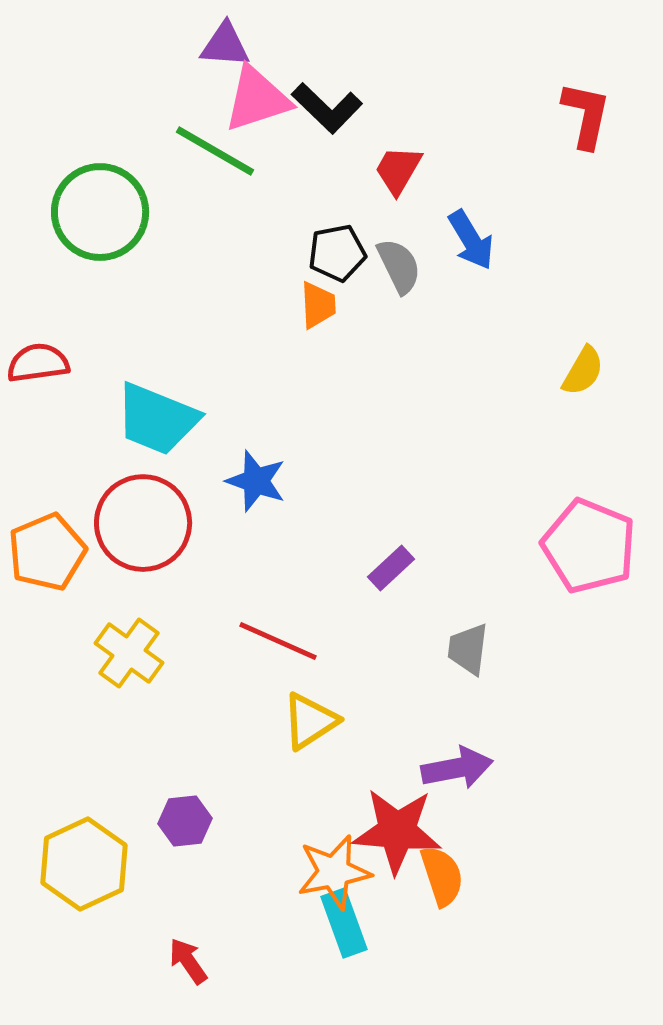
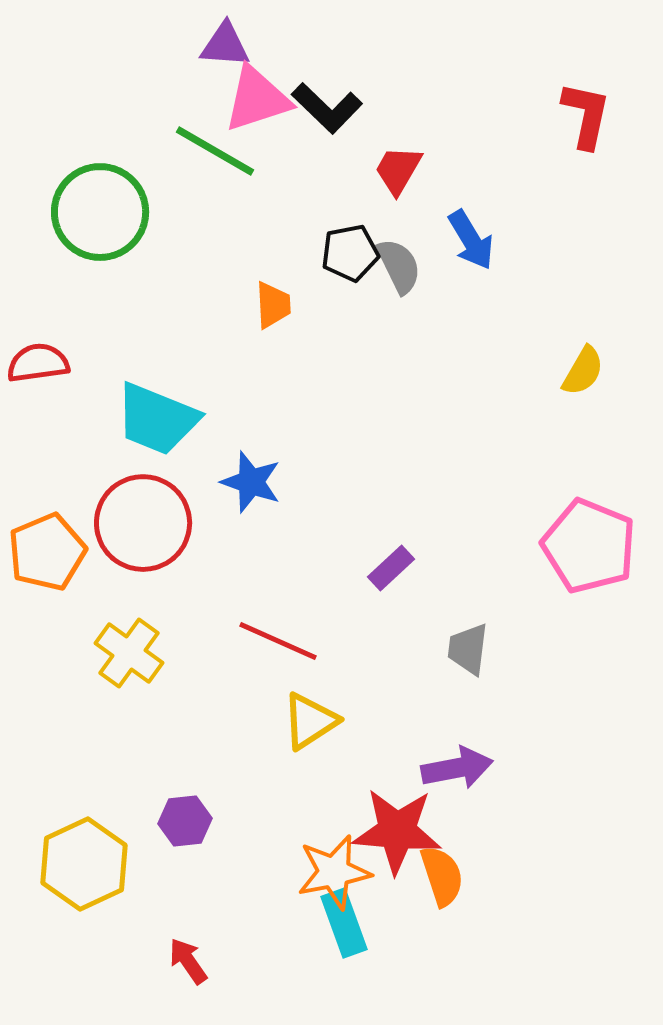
black pentagon: moved 13 px right
orange trapezoid: moved 45 px left
blue star: moved 5 px left, 1 px down
